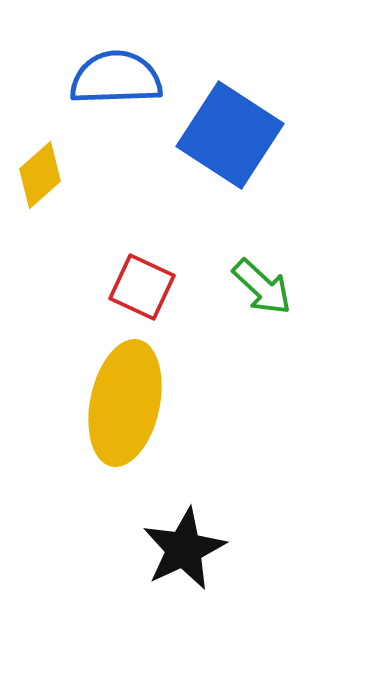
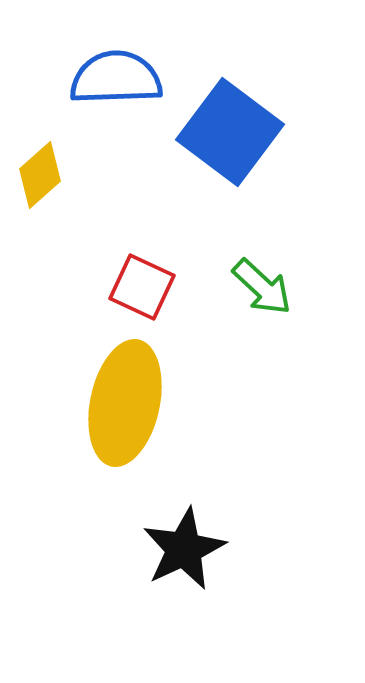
blue square: moved 3 px up; rotated 4 degrees clockwise
